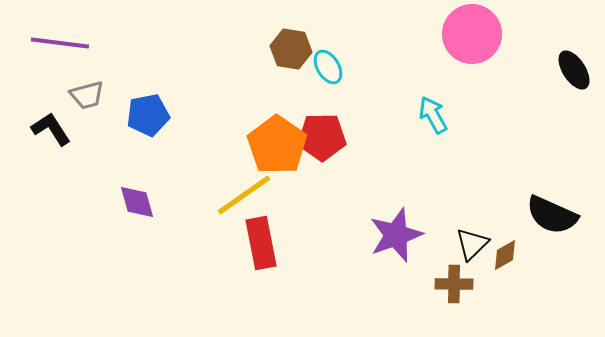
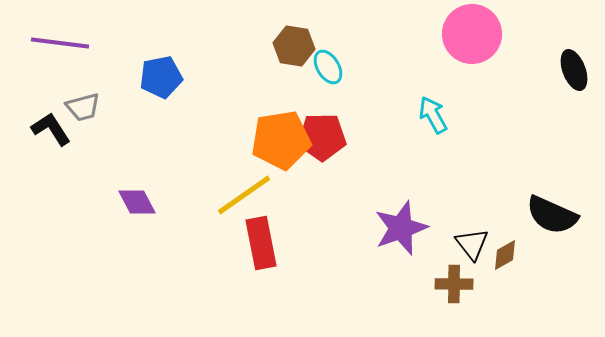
brown hexagon: moved 3 px right, 3 px up
black ellipse: rotated 12 degrees clockwise
gray trapezoid: moved 4 px left, 12 px down
blue pentagon: moved 13 px right, 38 px up
orange pentagon: moved 4 px right, 5 px up; rotated 28 degrees clockwise
purple diamond: rotated 12 degrees counterclockwise
purple star: moved 5 px right, 7 px up
black triangle: rotated 24 degrees counterclockwise
